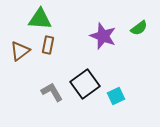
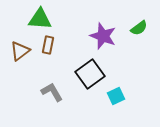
black square: moved 5 px right, 10 px up
